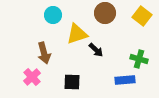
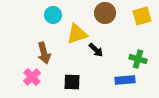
yellow square: rotated 36 degrees clockwise
green cross: moved 1 px left
